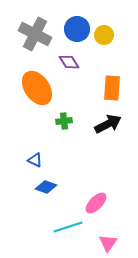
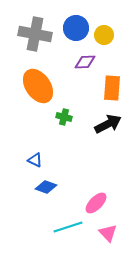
blue circle: moved 1 px left, 1 px up
gray cross: rotated 16 degrees counterclockwise
purple diamond: moved 16 px right; rotated 60 degrees counterclockwise
orange ellipse: moved 1 px right, 2 px up
green cross: moved 4 px up; rotated 21 degrees clockwise
pink triangle: moved 10 px up; rotated 18 degrees counterclockwise
